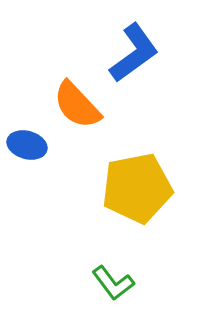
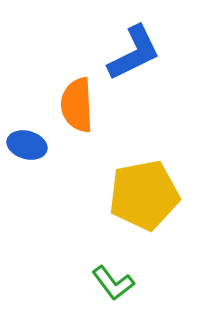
blue L-shape: rotated 10 degrees clockwise
orange semicircle: rotated 40 degrees clockwise
yellow pentagon: moved 7 px right, 7 px down
